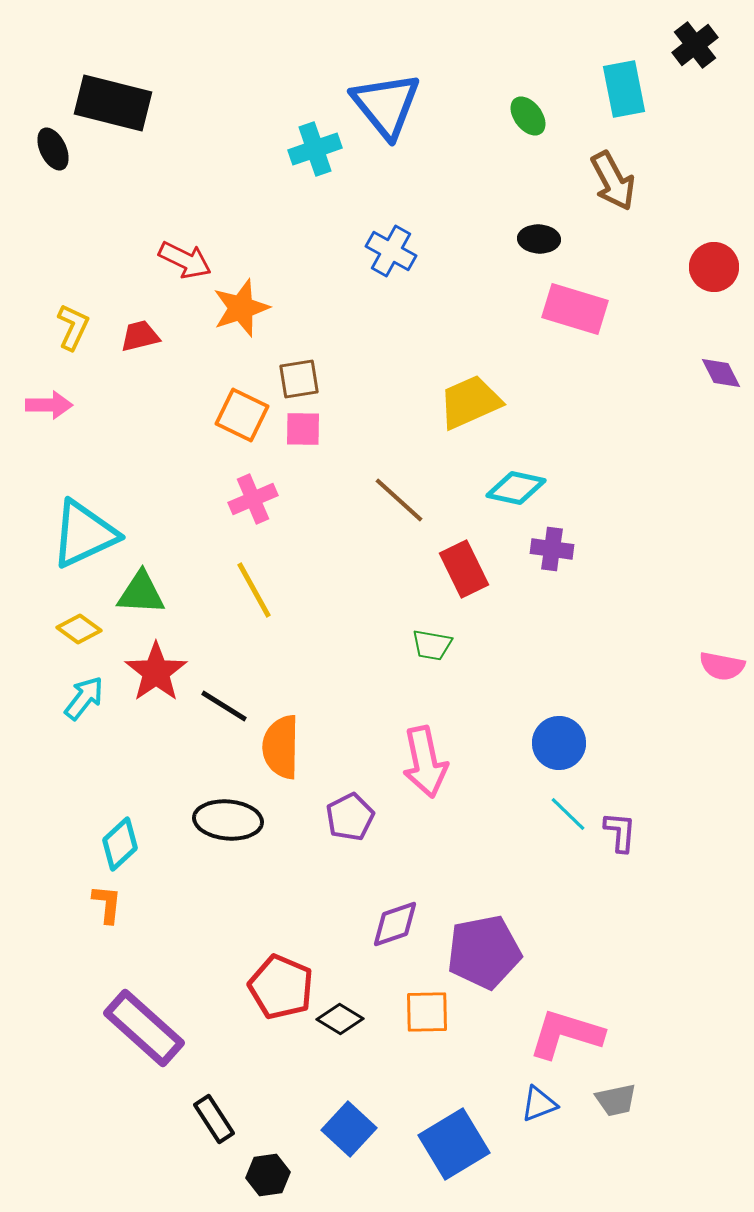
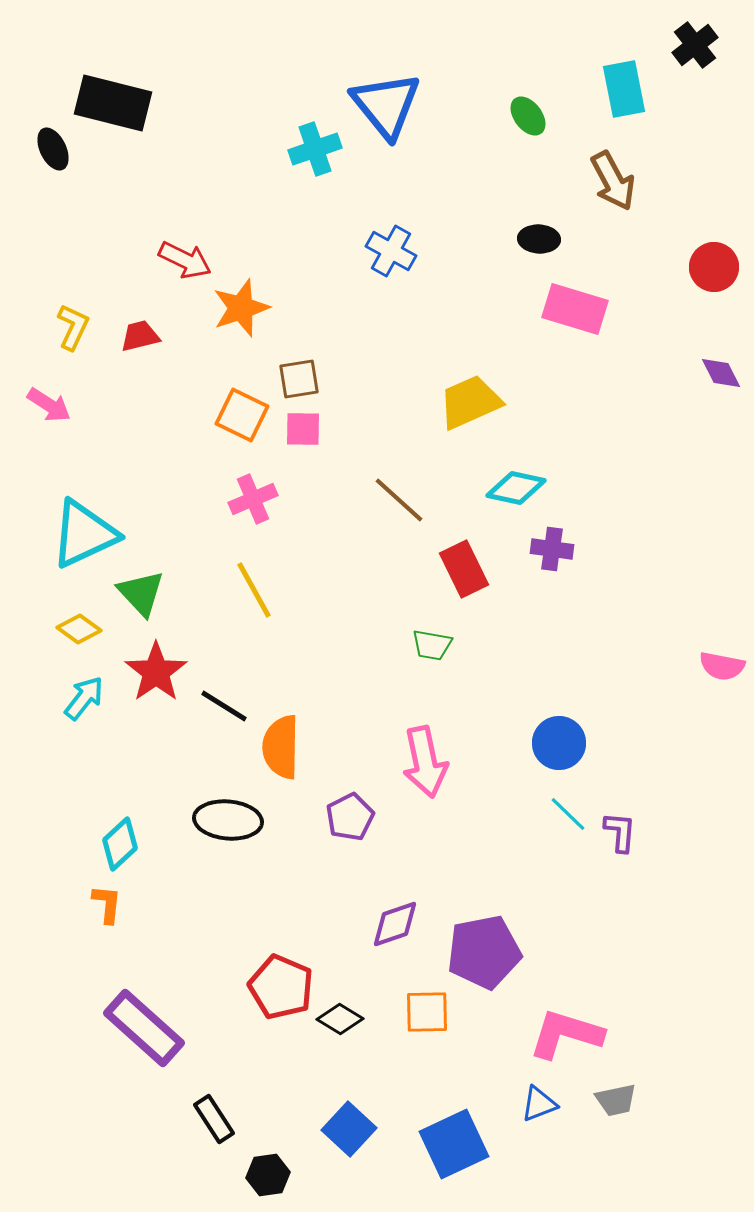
pink arrow at (49, 405): rotated 33 degrees clockwise
green triangle at (141, 593): rotated 44 degrees clockwise
blue square at (454, 1144): rotated 6 degrees clockwise
